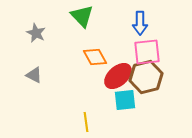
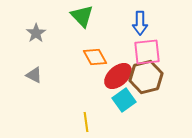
gray star: rotated 12 degrees clockwise
cyan square: moved 1 px left; rotated 30 degrees counterclockwise
